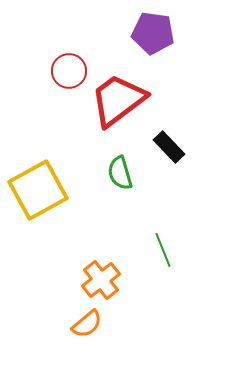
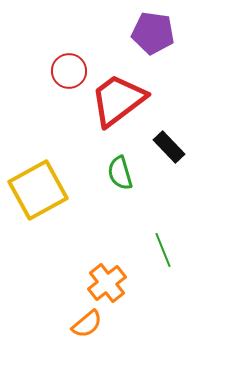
orange cross: moved 6 px right, 3 px down
